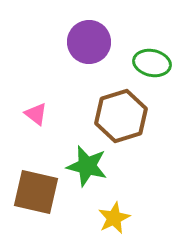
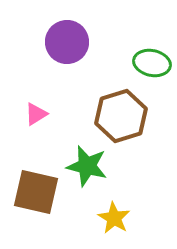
purple circle: moved 22 px left
pink triangle: rotated 50 degrees clockwise
yellow star: rotated 16 degrees counterclockwise
